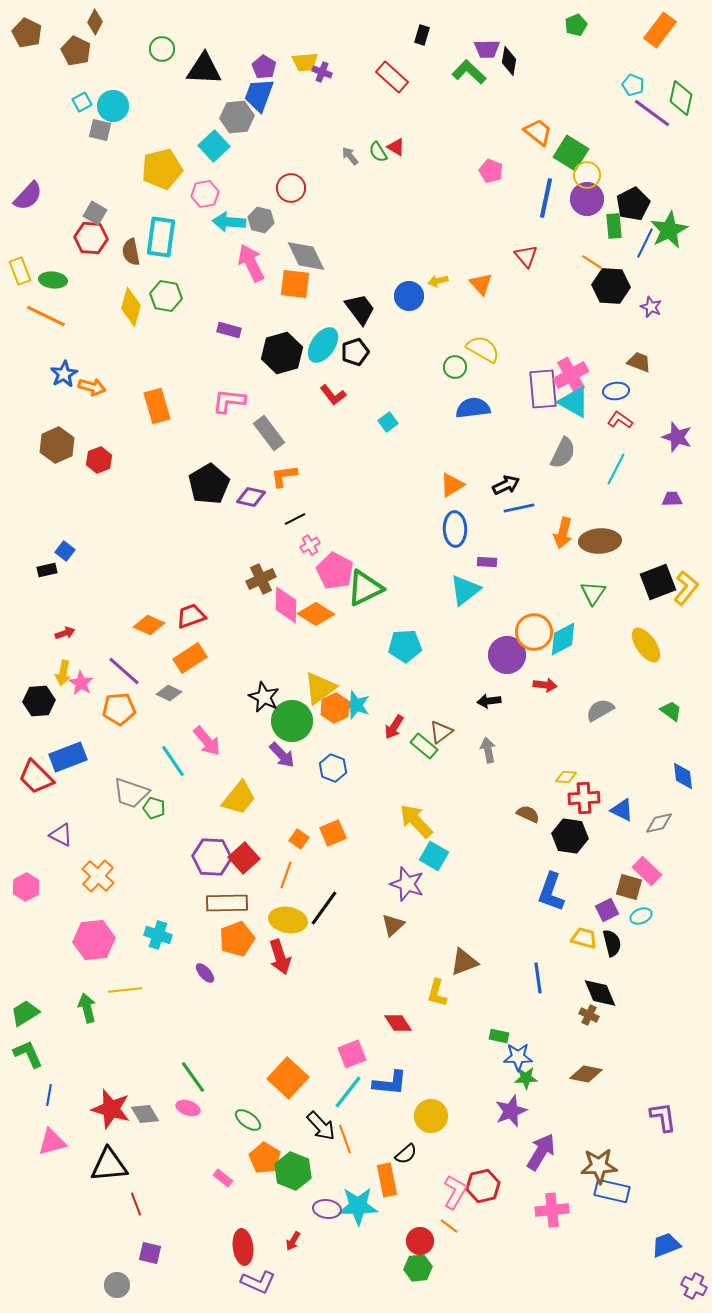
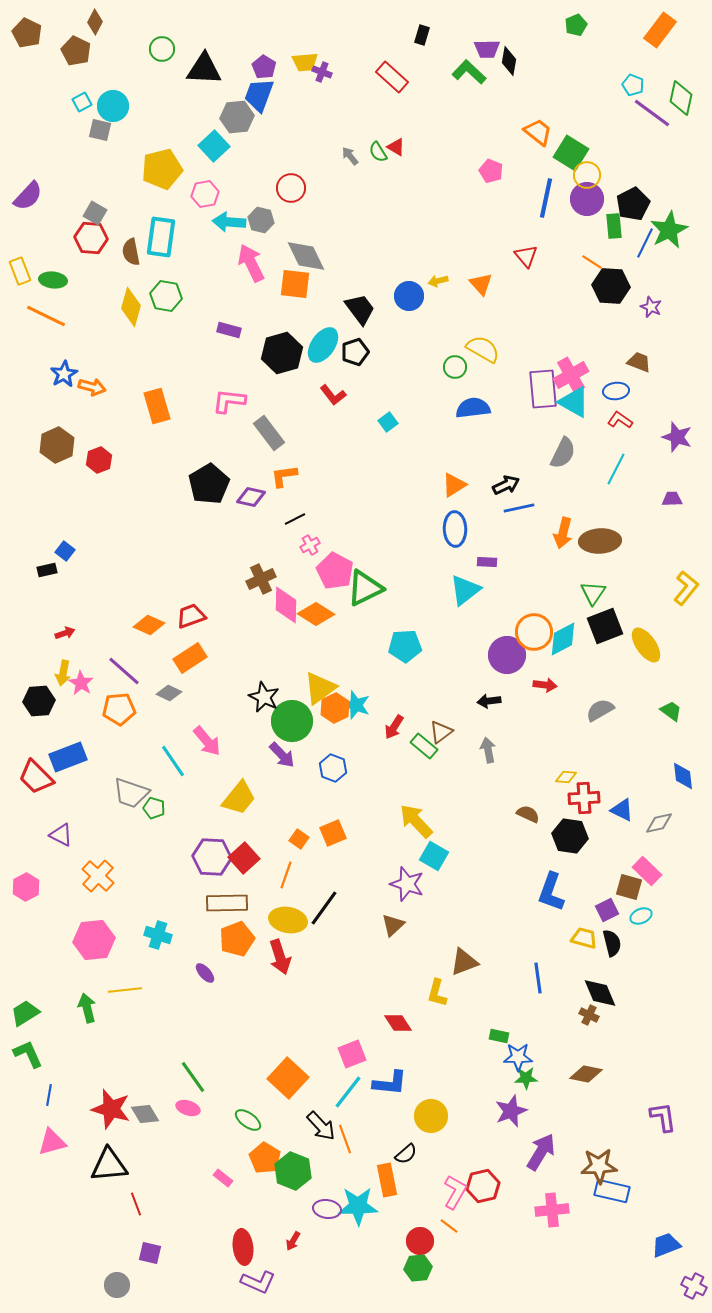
orange triangle at (452, 485): moved 2 px right
black square at (658, 582): moved 53 px left, 44 px down
